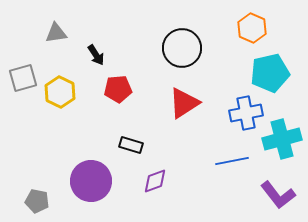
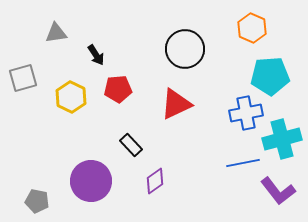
black circle: moved 3 px right, 1 px down
cyan pentagon: moved 3 px down; rotated 9 degrees clockwise
yellow hexagon: moved 11 px right, 5 px down
red triangle: moved 8 px left, 1 px down; rotated 8 degrees clockwise
black rectangle: rotated 30 degrees clockwise
blue line: moved 11 px right, 2 px down
purple diamond: rotated 16 degrees counterclockwise
purple L-shape: moved 4 px up
